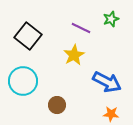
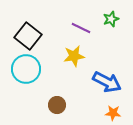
yellow star: moved 1 px down; rotated 20 degrees clockwise
cyan circle: moved 3 px right, 12 px up
orange star: moved 2 px right, 1 px up
